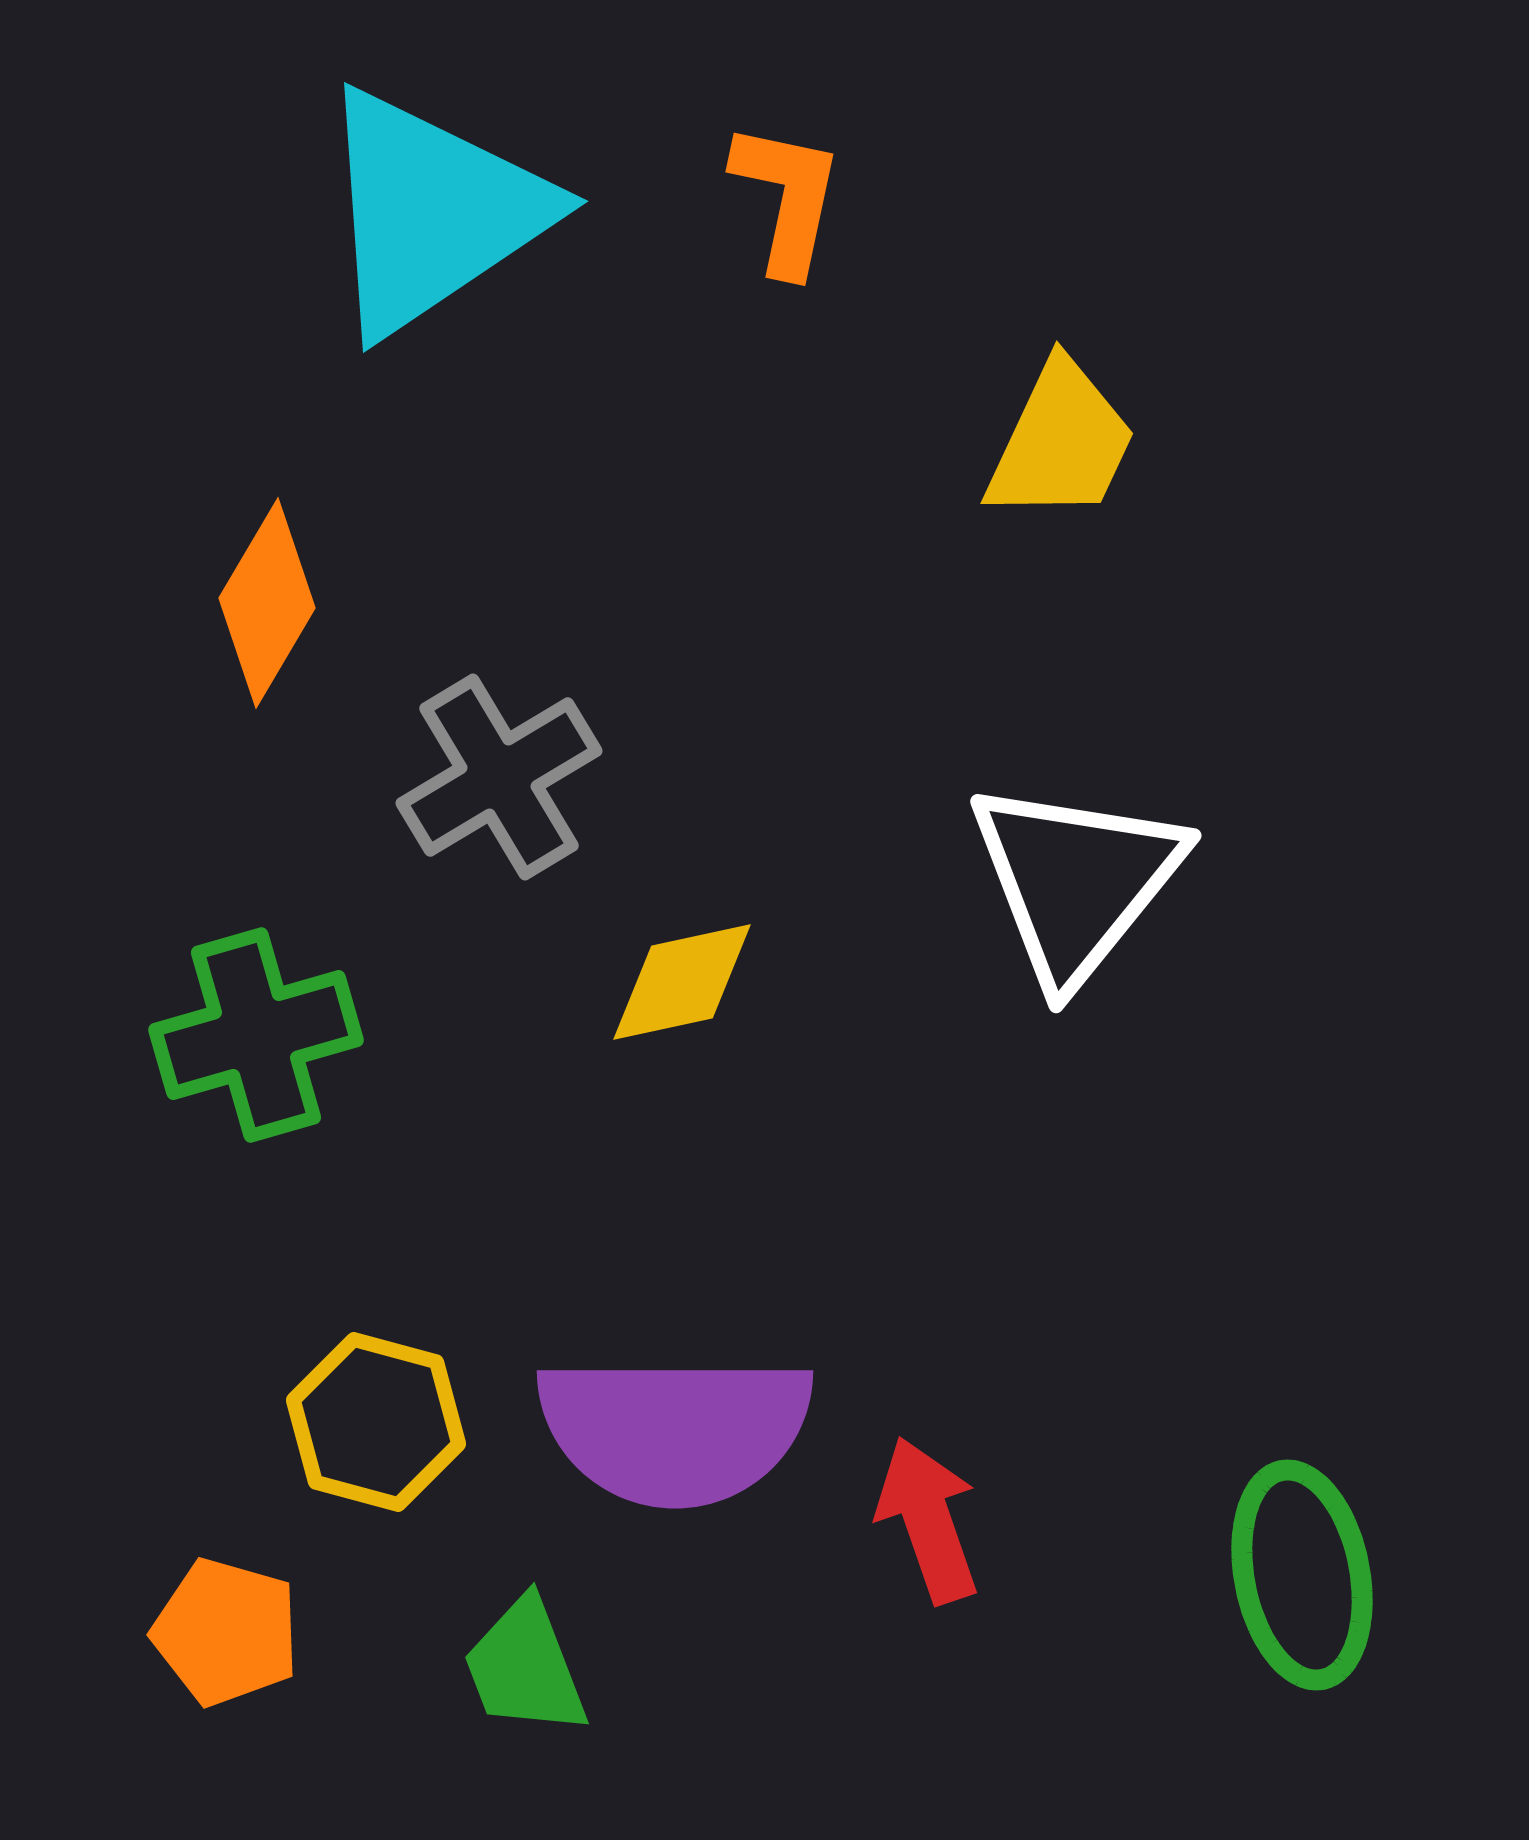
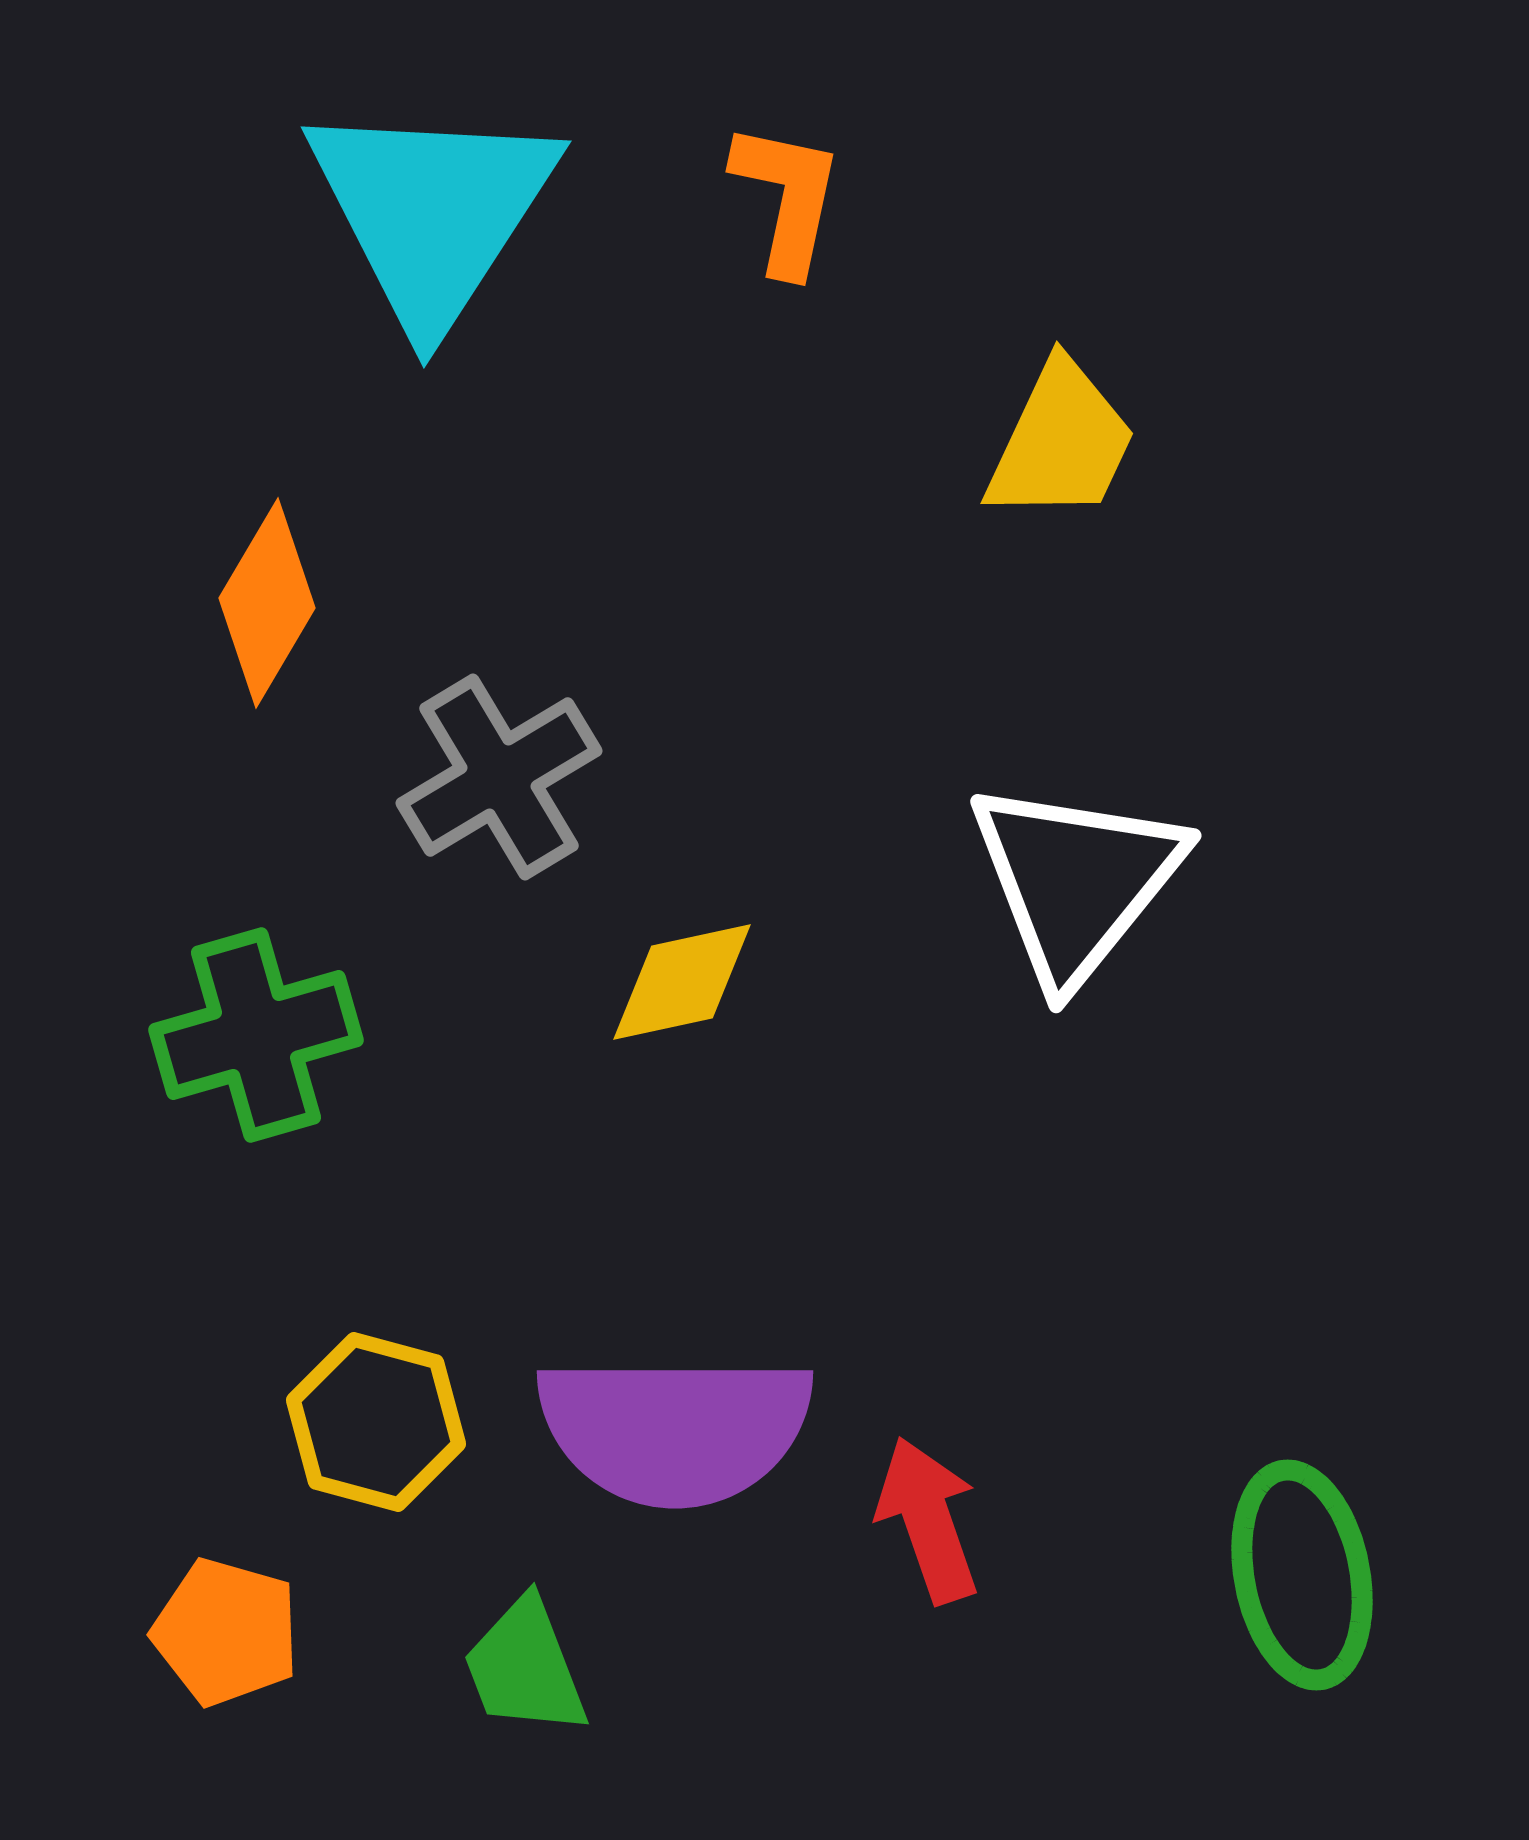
cyan triangle: rotated 23 degrees counterclockwise
